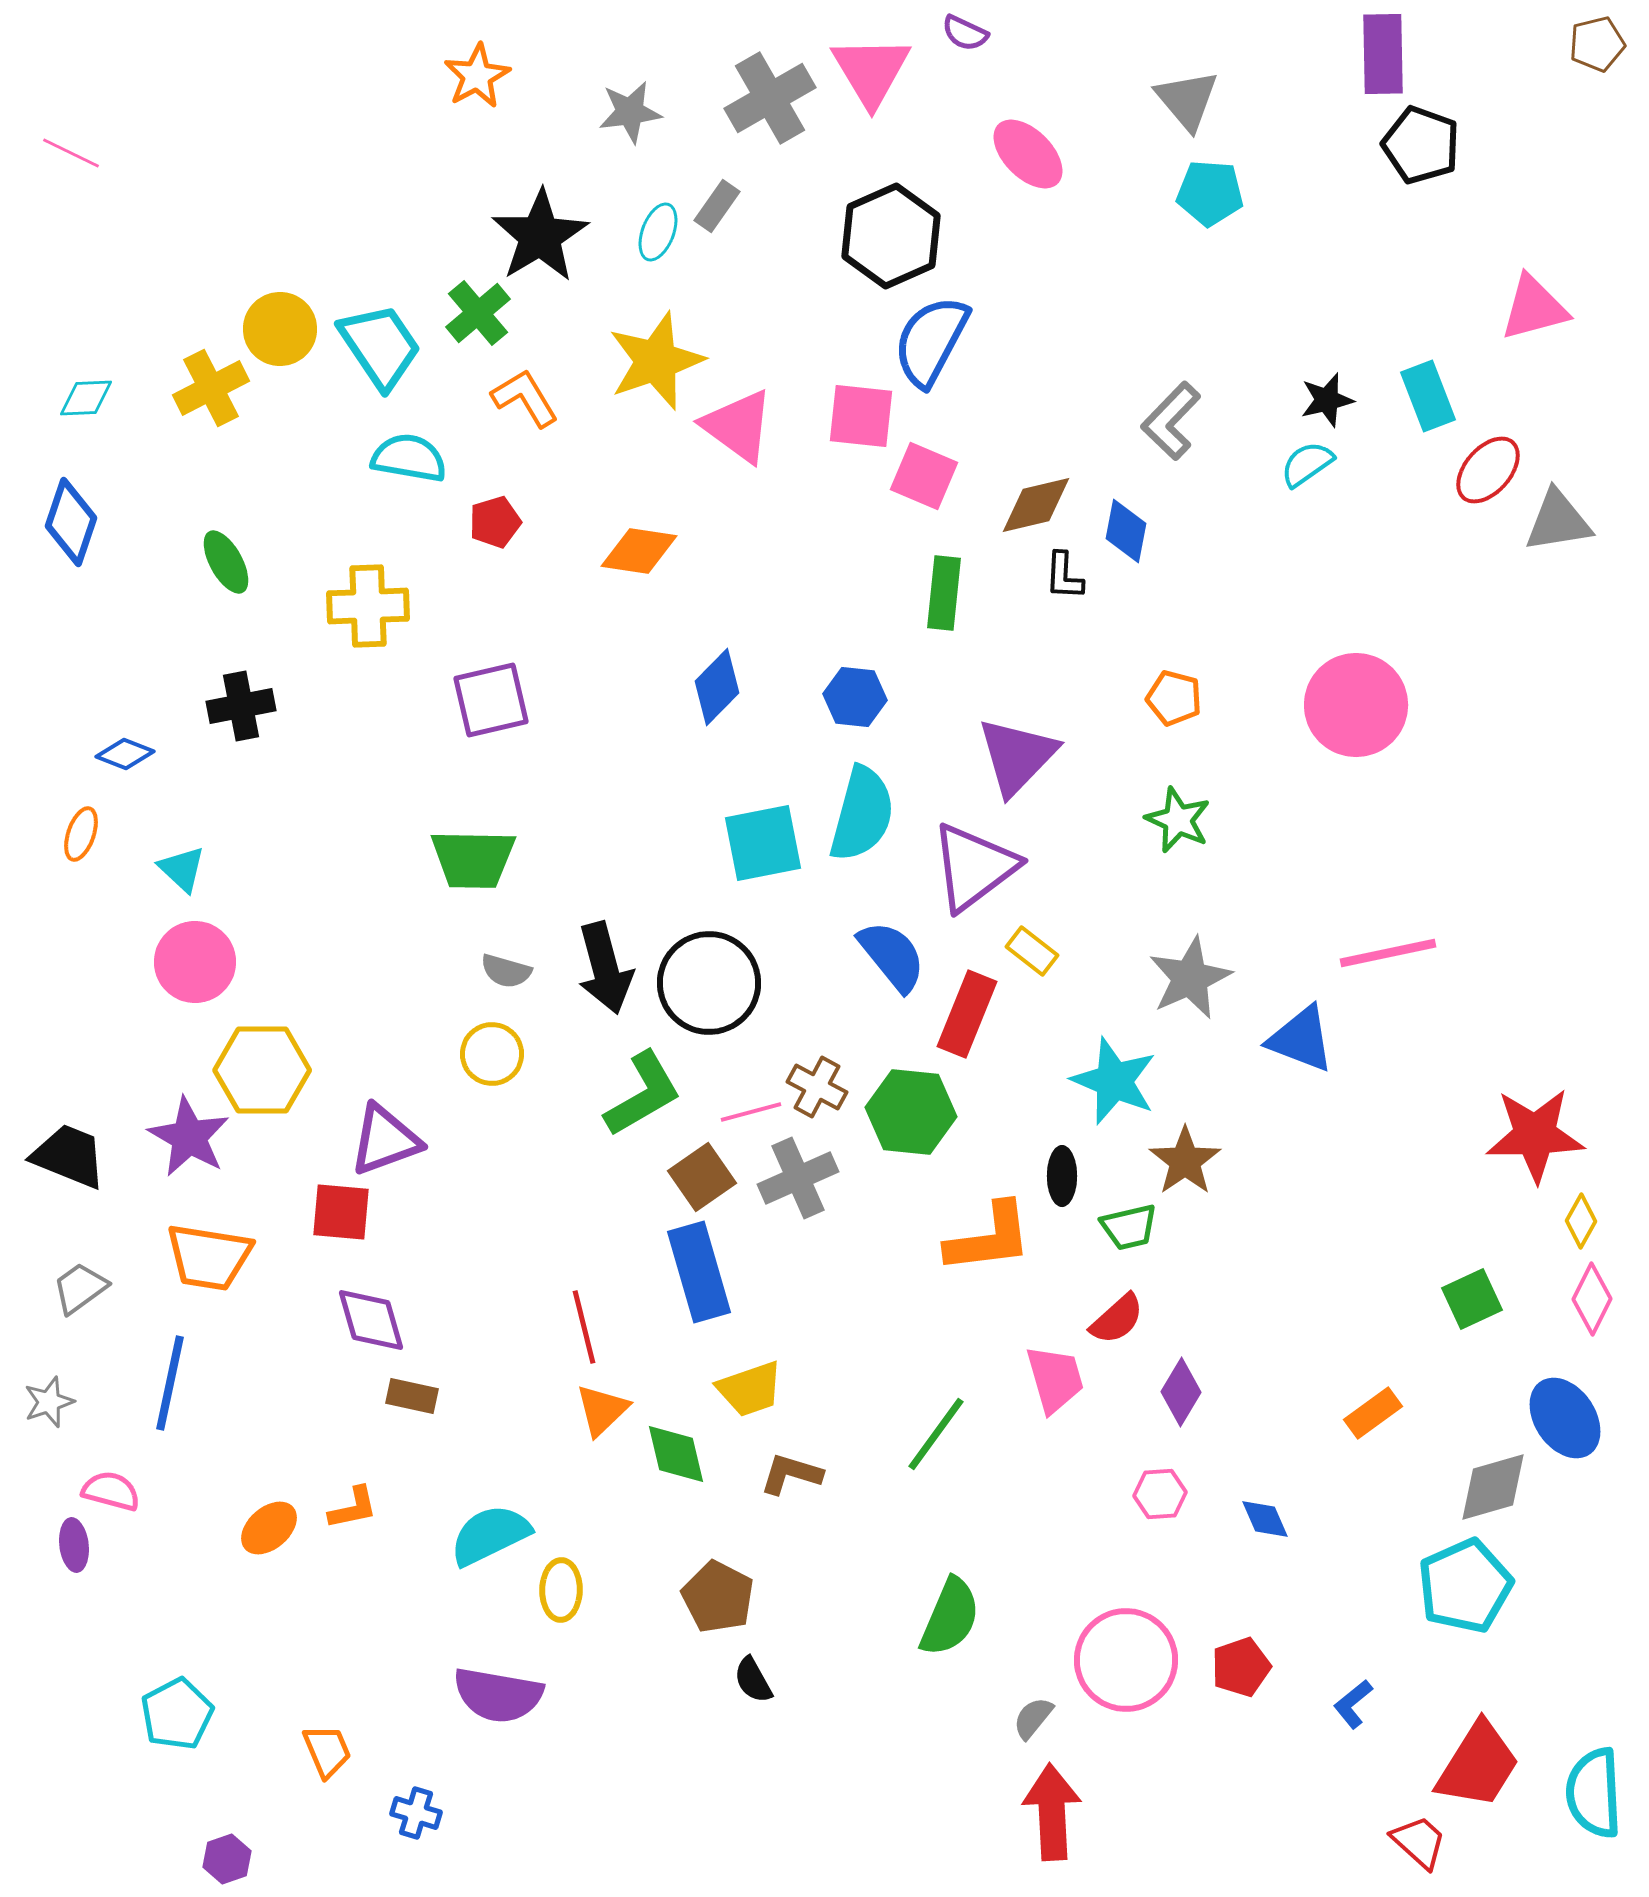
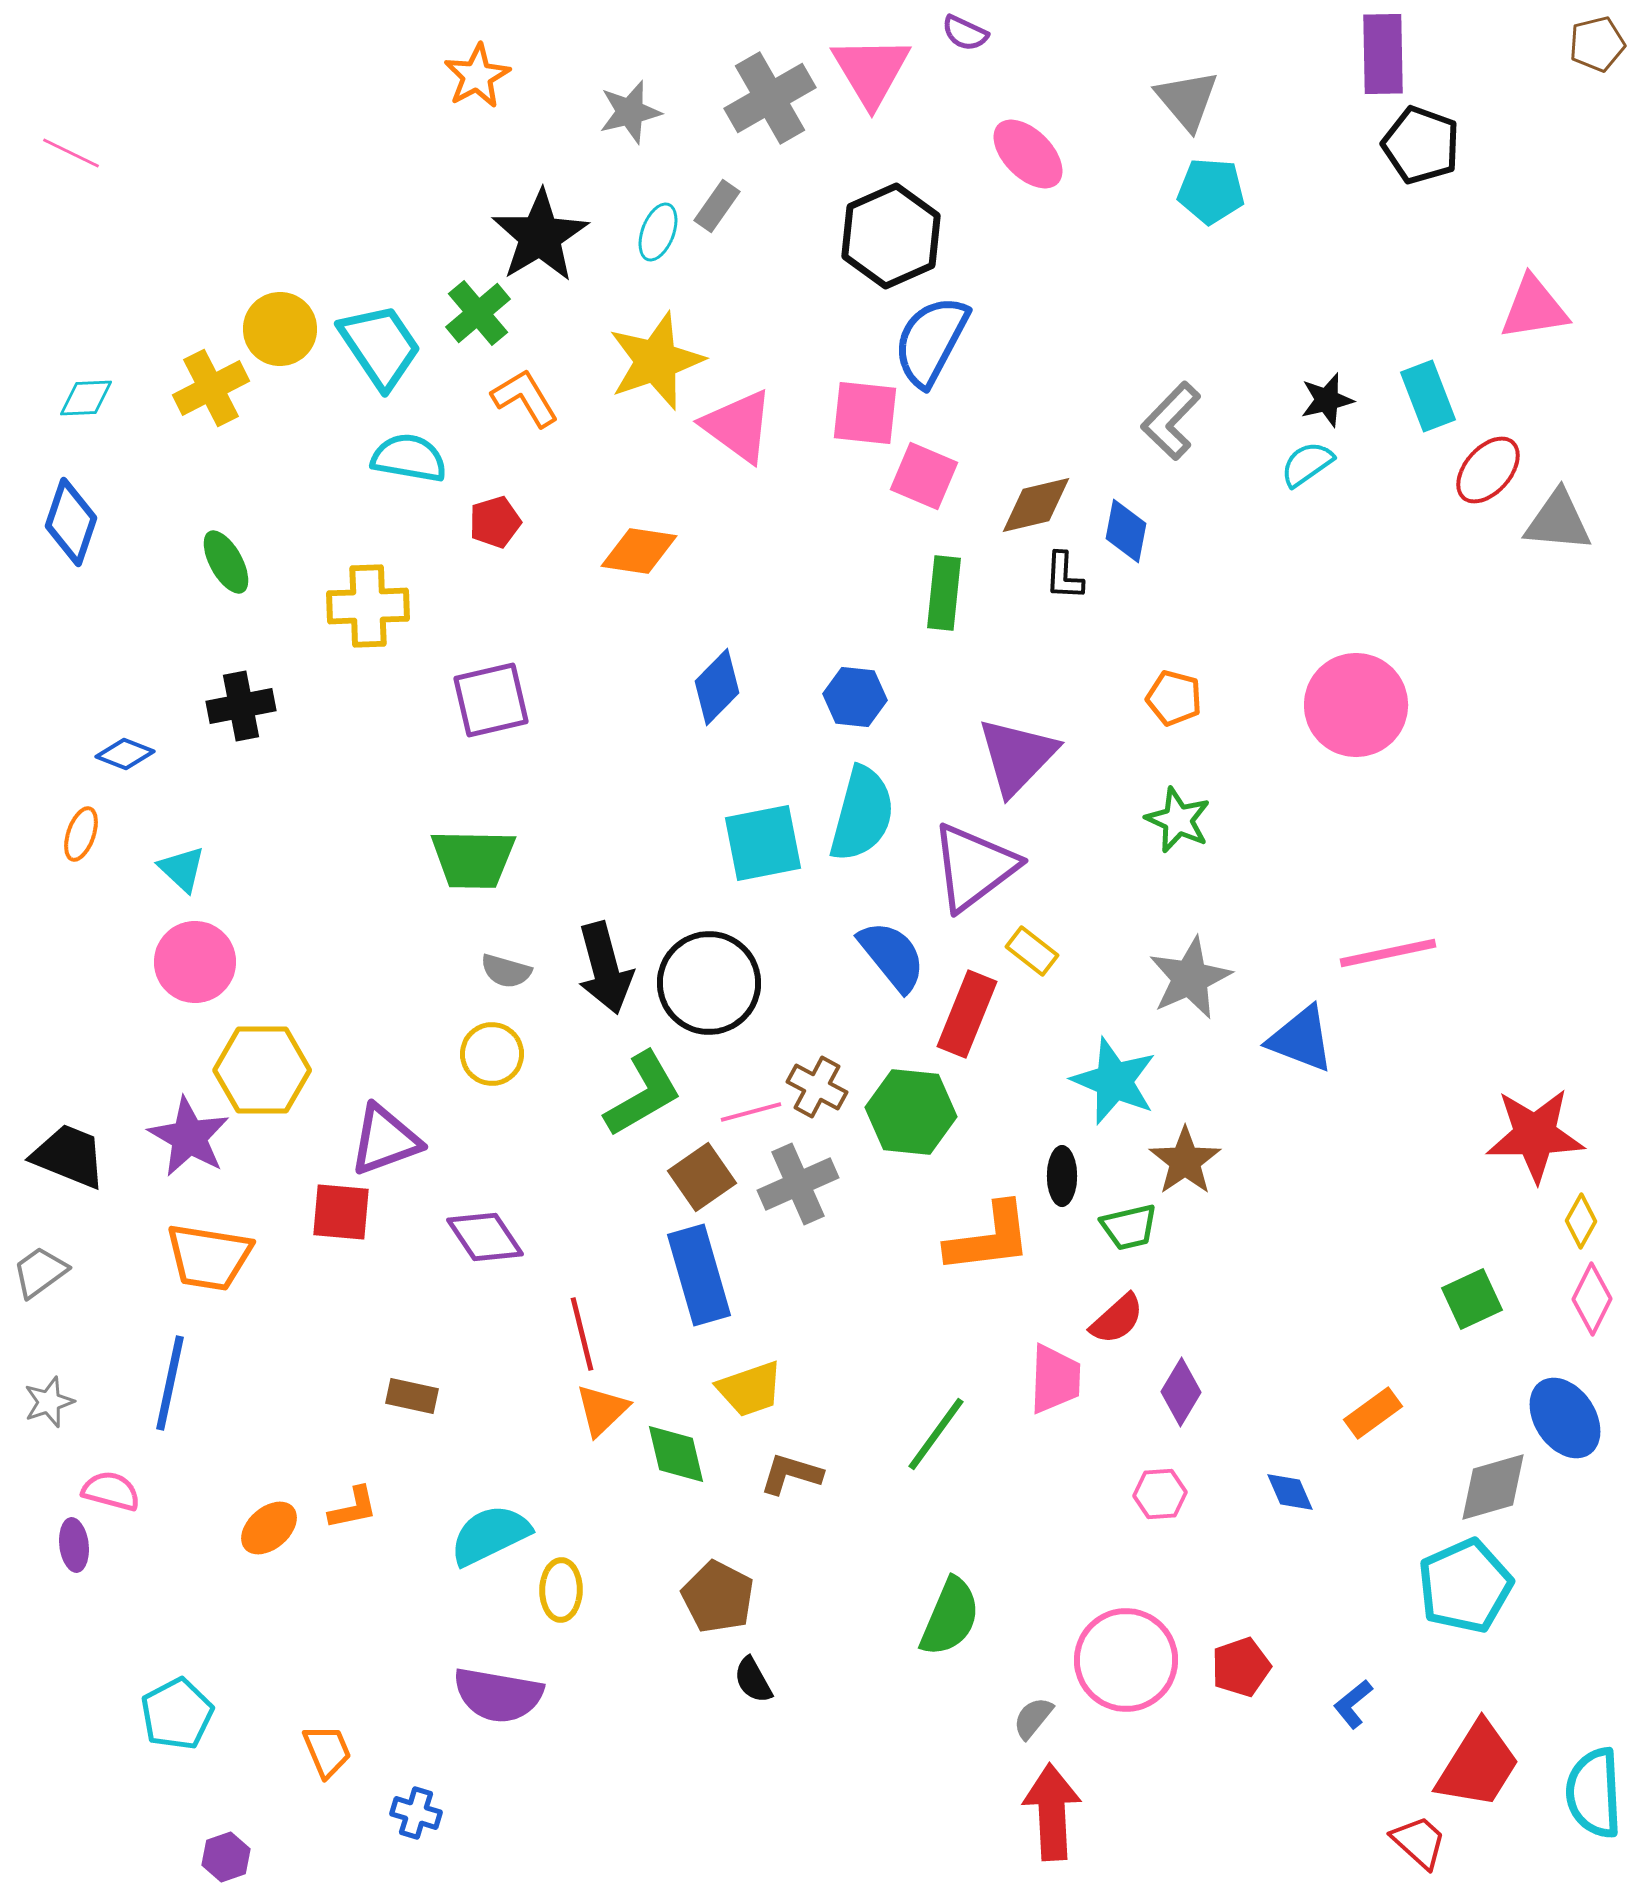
gray star at (630, 112): rotated 6 degrees counterclockwise
cyan pentagon at (1210, 193): moved 1 px right, 2 px up
pink triangle at (1534, 308): rotated 6 degrees clockwise
pink square at (861, 416): moved 4 px right, 3 px up
gray triangle at (1558, 521): rotated 14 degrees clockwise
gray cross at (798, 1178): moved 6 px down
blue rectangle at (699, 1272): moved 3 px down
gray trapezoid at (80, 1288): moved 40 px left, 16 px up
purple diamond at (371, 1320): moved 114 px right, 83 px up; rotated 18 degrees counterclockwise
red line at (584, 1327): moved 2 px left, 7 px down
pink trapezoid at (1055, 1379): rotated 18 degrees clockwise
blue diamond at (1265, 1519): moved 25 px right, 27 px up
purple hexagon at (227, 1859): moved 1 px left, 2 px up
